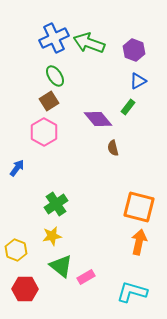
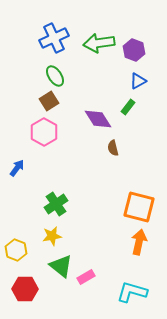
green arrow: moved 10 px right; rotated 28 degrees counterclockwise
purple diamond: rotated 8 degrees clockwise
